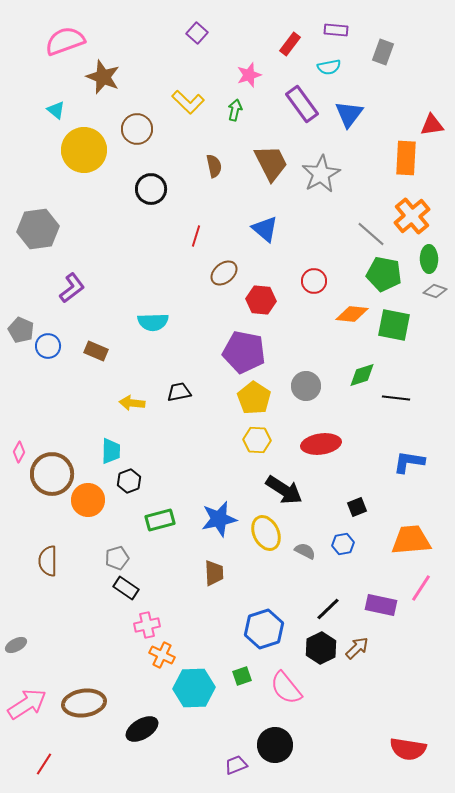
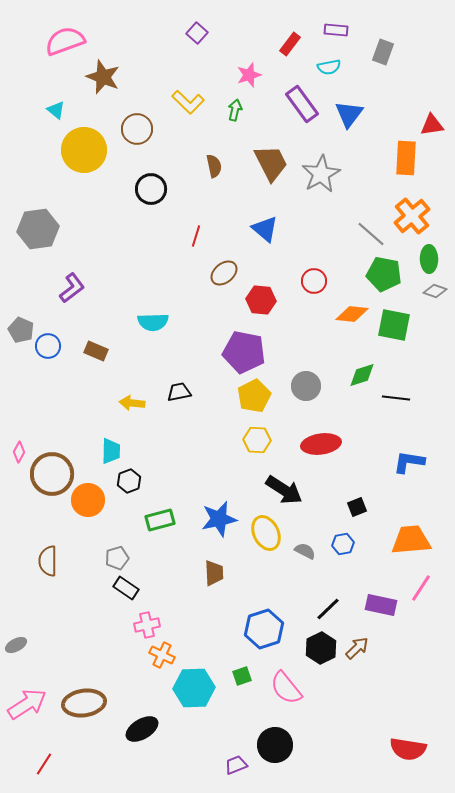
yellow pentagon at (254, 398): moved 2 px up; rotated 12 degrees clockwise
